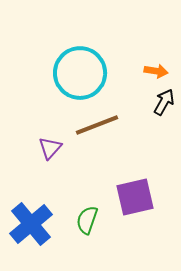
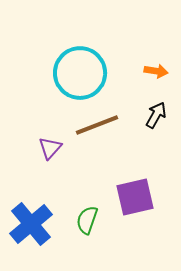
black arrow: moved 8 px left, 13 px down
